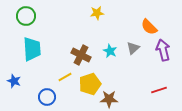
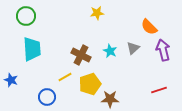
blue star: moved 3 px left, 1 px up
brown star: moved 1 px right
